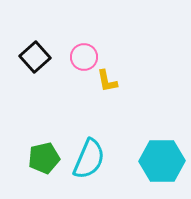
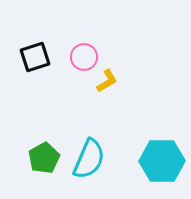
black square: rotated 24 degrees clockwise
yellow L-shape: rotated 110 degrees counterclockwise
green pentagon: rotated 16 degrees counterclockwise
